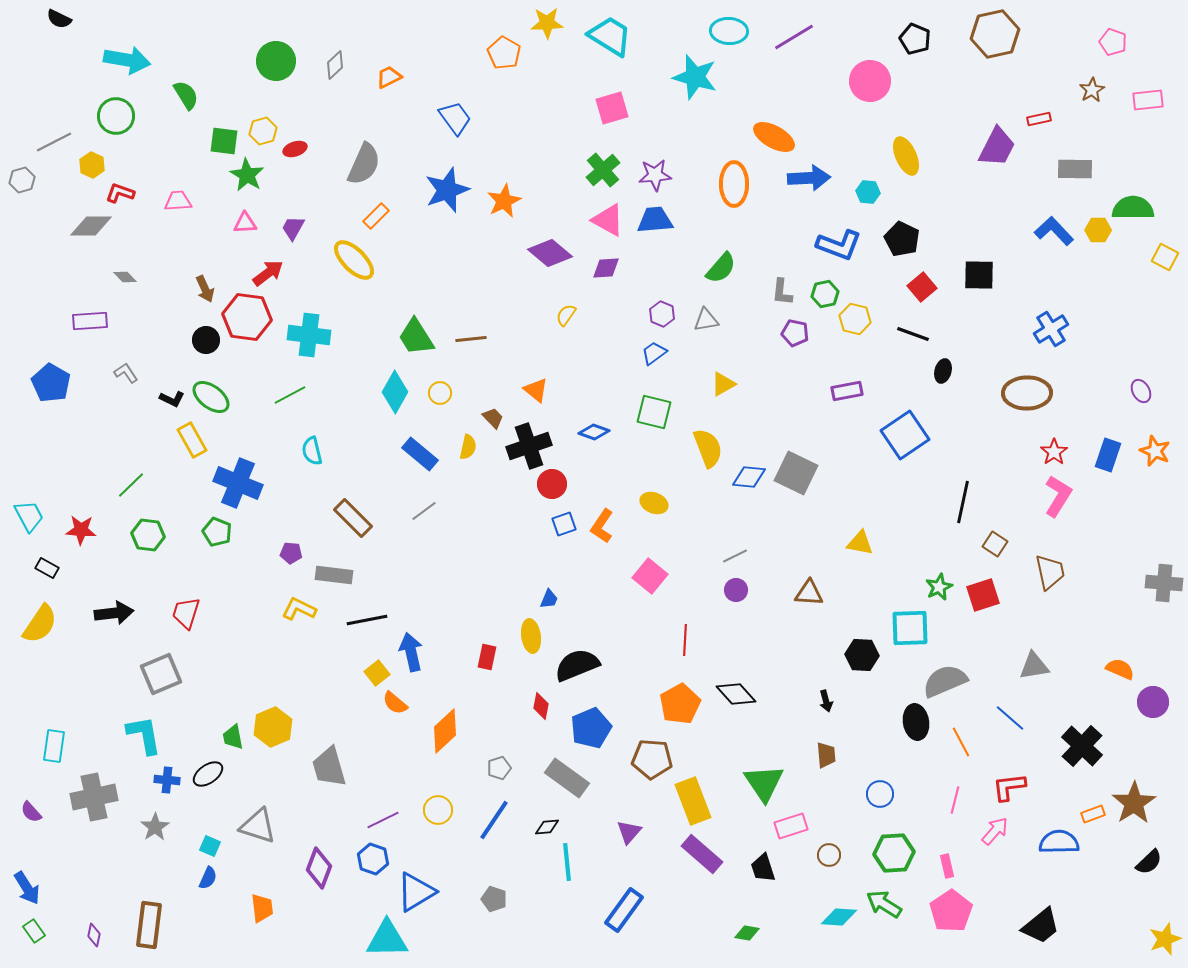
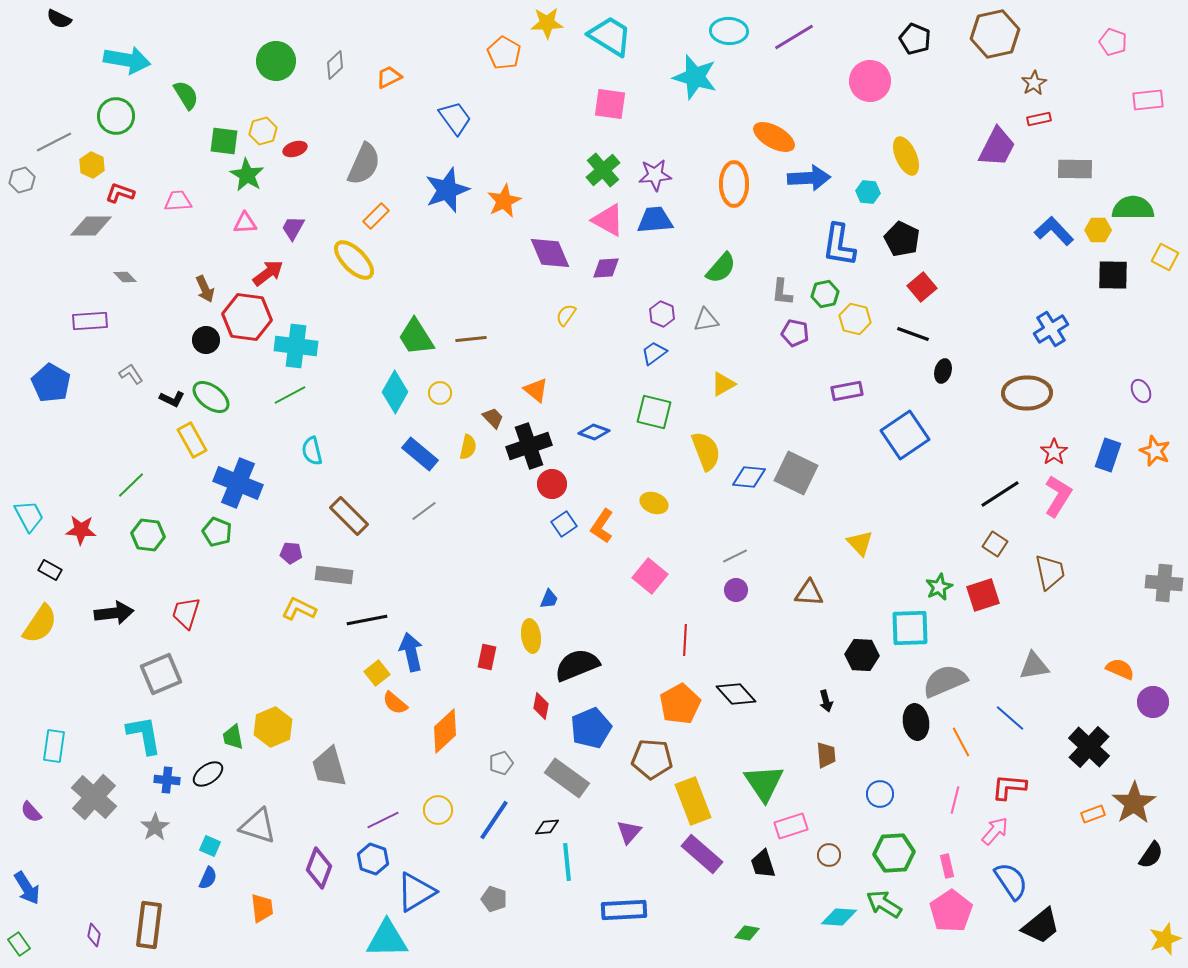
brown star at (1092, 90): moved 58 px left, 7 px up
pink square at (612, 108): moved 2 px left, 4 px up; rotated 24 degrees clockwise
blue L-shape at (839, 245): rotated 78 degrees clockwise
purple diamond at (550, 253): rotated 27 degrees clockwise
black square at (979, 275): moved 134 px right
cyan cross at (309, 335): moved 13 px left, 11 px down
gray L-shape at (126, 373): moved 5 px right, 1 px down
yellow semicircle at (708, 448): moved 2 px left, 3 px down
black line at (963, 502): moved 37 px right, 8 px up; rotated 45 degrees clockwise
brown rectangle at (353, 518): moved 4 px left, 2 px up
blue square at (564, 524): rotated 15 degrees counterclockwise
yellow triangle at (860, 543): rotated 36 degrees clockwise
black rectangle at (47, 568): moved 3 px right, 2 px down
black cross at (1082, 746): moved 7 px right, 1 px down
gray pentagon at (499, 768): moved 2 px right, 5 px up
red L-shape at (1009, 787): rotated 12 degrees clockwise
gray cross at (94, 797): rotated 36 degrees counterclockwise
blue semicircle at (1059, 842): moved 48 px left, 39 px down; rotated 57 degrees clockwise
black semicircle at (1149, 862): moved 2 px right, 7 px up; rotated 12 degrees counterclockwise
black trapezoid at (763, 868): moved 4 px up
blue rectangle at (624, 910): rotated 51 degrees clockwise
green rectangle at (34, 931): moved 15 px left, 13 px down
